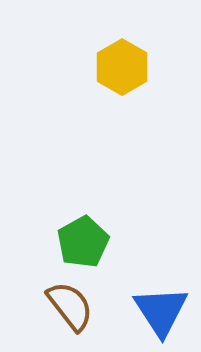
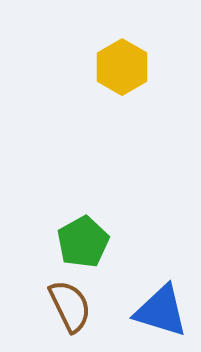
brown semicircle: rotated 12 degrees clockwise
blue triangle: rotated 40 degrees counterclockwise
